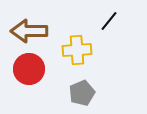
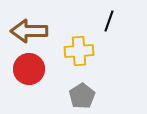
black line: rotated 20 degrees counterclockwise
yellow cross: moved 2 px right, 1 px down
gray pentagon: moved 3 px down; rotated 10 degrees counterclockwise
